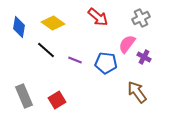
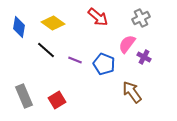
blue pentagon: moved 2 px left, 1 px down; rotated 15 degrees clockwise
brown arrow: moved 5 px left
